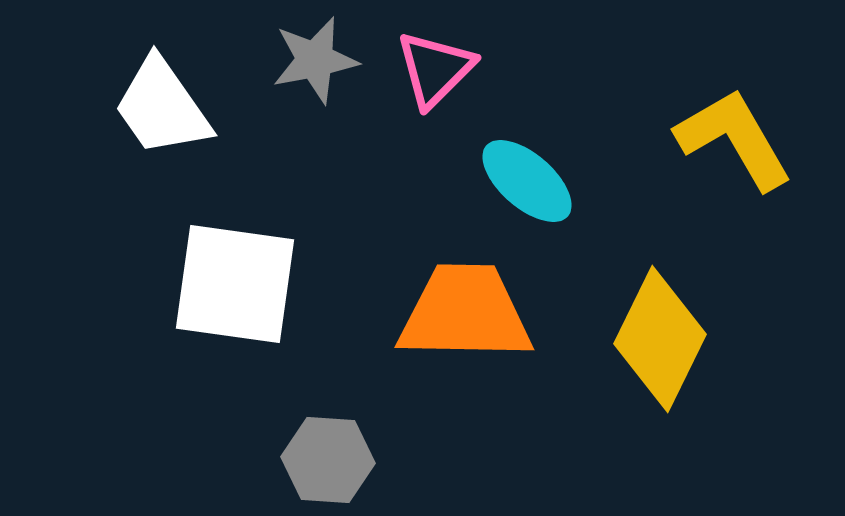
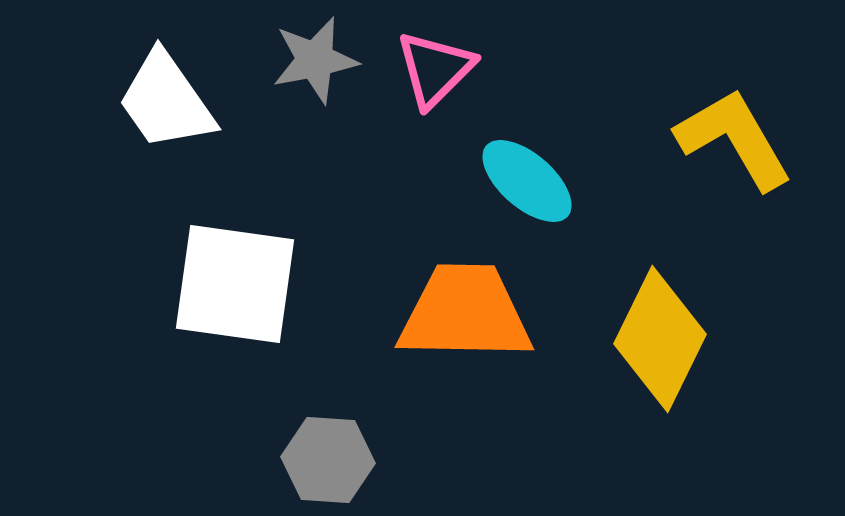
white trapezoid: moved 4 px right, 6 px up
